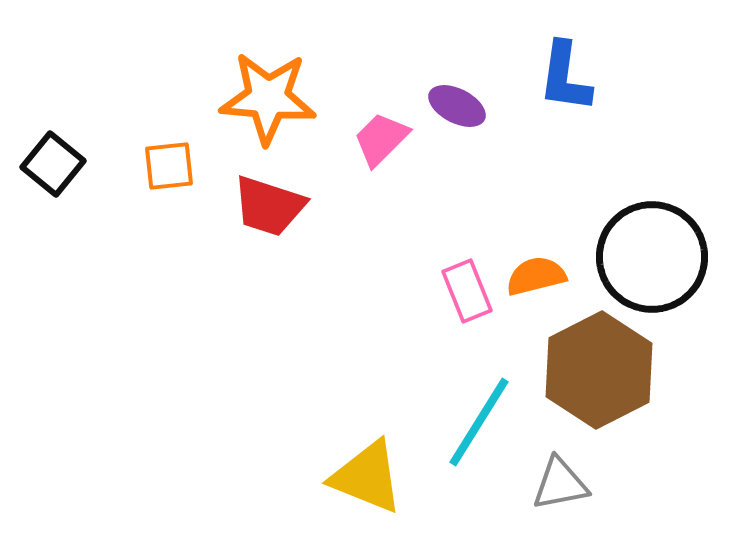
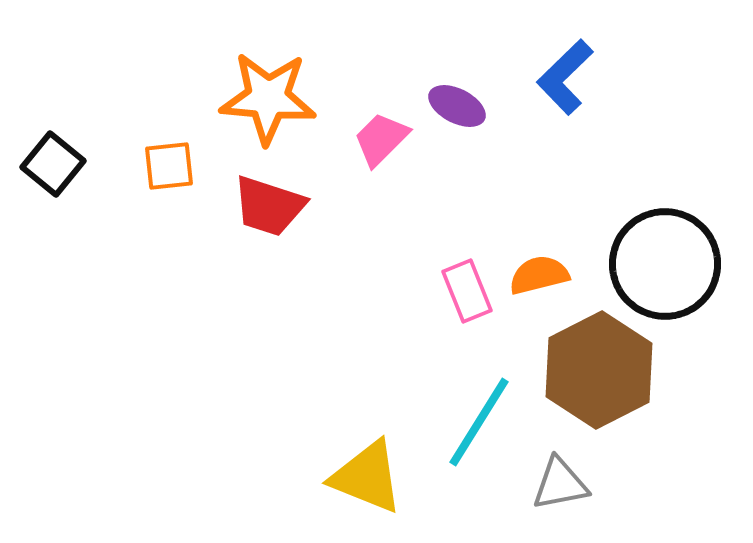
blue L-shape: rotated 38 degrees clockwise
black circle: moved 13 px right, 7 px down
orange semicircle: moved 3 px right, 1 px up
